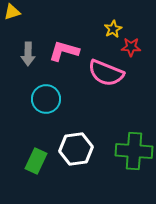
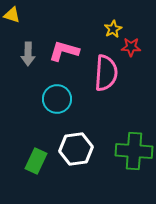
yellow triangle: moved 3 px down; rotated 36 degrees clockwise
pink semicircle: rotated 108 degrees counterclockwise
cyan circle: moved 11 px right
